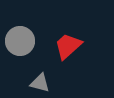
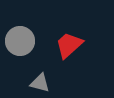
red trapezoid: moved 1 px right, 1 px up
